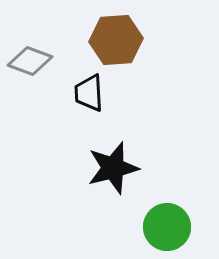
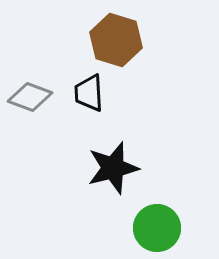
brown hexagon: rotated 21 degrees clockwise
gray diamond: moved 36 px down
green circle: moved 10 px left, 1 px down
